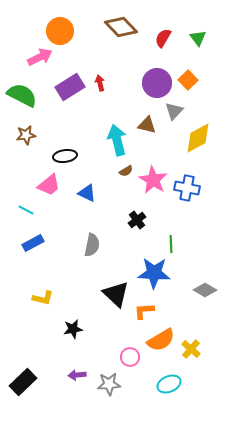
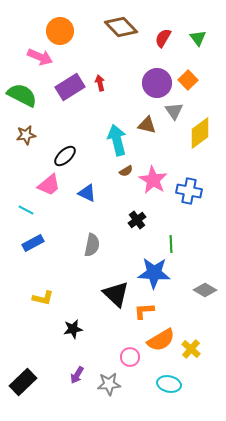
pink arrow: rotated 50 degrees clockwise
gray triangle: rotated 18 degrees counterclockwise
yellow diamond: moved 2 px right, 5 px up; rotated 8 degrees counterclockwise
black ellipse: rotated 35 degrees counterclockwise
blue cross: moved 2 px right, 3 px down
purple arrow: rotated 54 degrees counterclockwise
cyan ellipse: rotated 35 degrees clockwise
